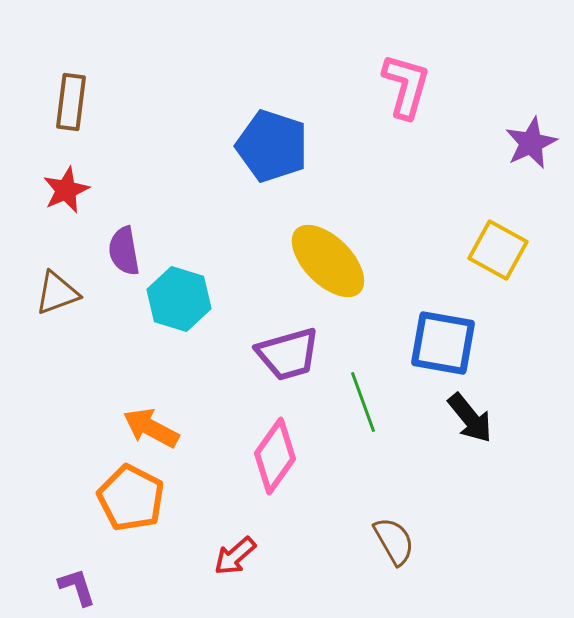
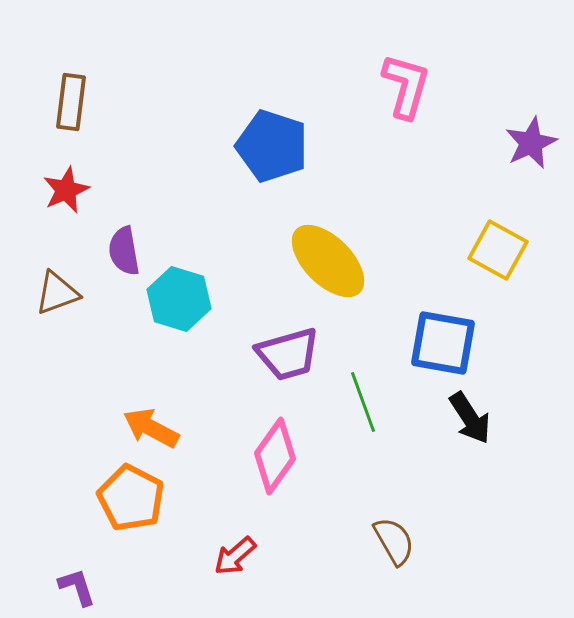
black arrow: rotated 6 degrees clockwise
